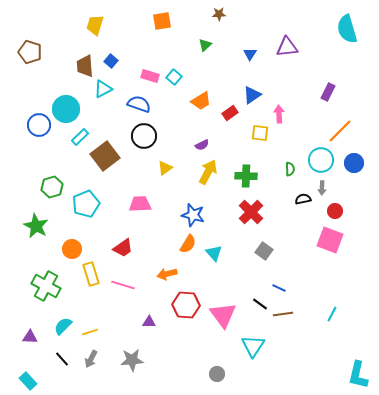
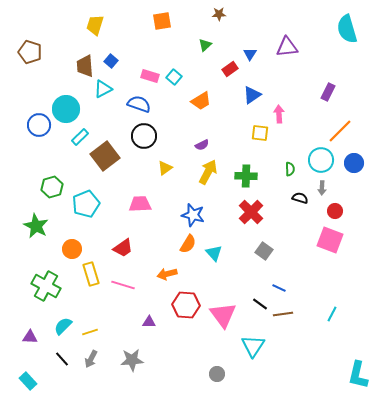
red rectangle at (230, 113): moved 44 px up
black semicircle at (303, 199): moved 3 px left, 1 px up; rotated 28 degrees clockwise
